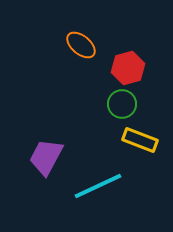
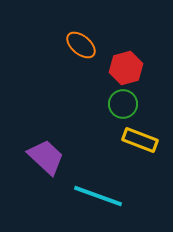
red hexagon: moved 2 px left
green circle: moved 1 px right
purple trapezoid: rotated 105 degrees clockwise
cyan line: moved 10 px down; rotated 45 degrees clockwise
